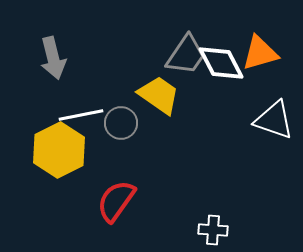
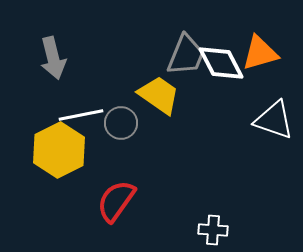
gray trapezoid: rotated 12 degrees counterclockwise
